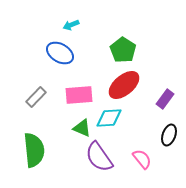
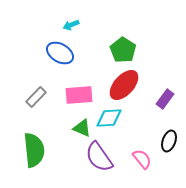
red ellipse: rotated 8 degrees counterclockwise
black ellipse: moved 6 px down
